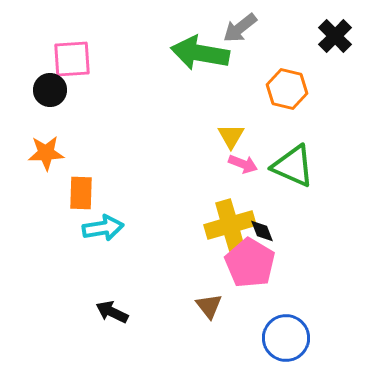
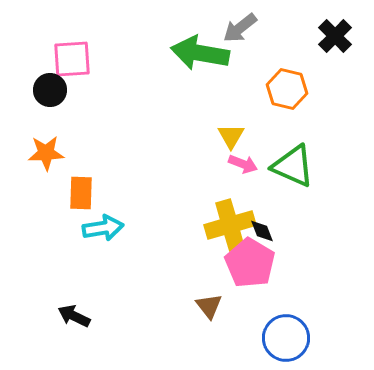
black arrow: moved 38 px left, 4 px down
